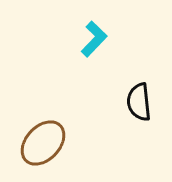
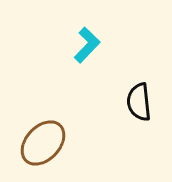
cyan L-shape: moved 7 px left, 6 px down
